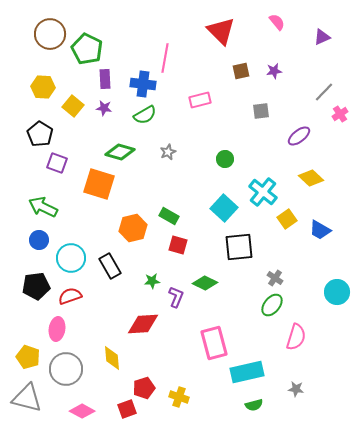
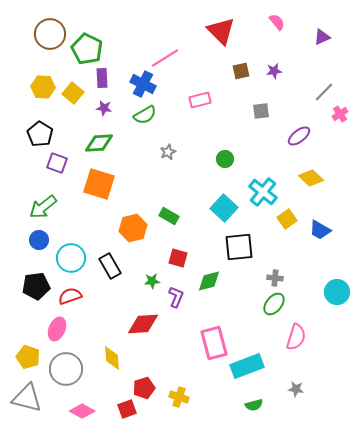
pink line at (165, 58): rotated 48 degrees clockwise
purple rectangle at (105, 79): moved 3 px left, 1 px up
blue cross at (143, 84): rotated 20 degrees clockwise
yellow square at (73, 106): moved 13 px up
green diamond at (120, 152): moved 21 px left, 9 px up; rotated 20 degrees counterclockwise
green arrow at (43, 207): rotated 64 degrees counterclockwise
red square at (178, 245): moved 13 px down
gray cross at (275, 278): rotated 28 degrees counterclockwise
green diamond at (205, 283): moved 4 px right, 2 px up; rotated 40 degrees counterclockwise
green ellipse at (272, 305): moved 2 px right, 1 px up
pink ellipse at (57, 329): rotated 15 degrees clockwise
cyan rectangle at (247, 372): moved 6 px up; rotated 8 degrees counterclockwise
